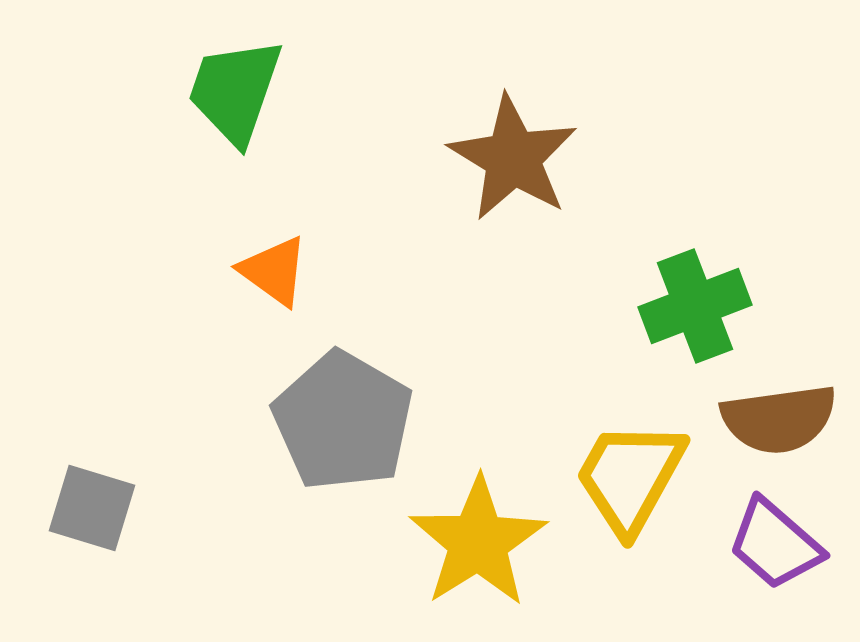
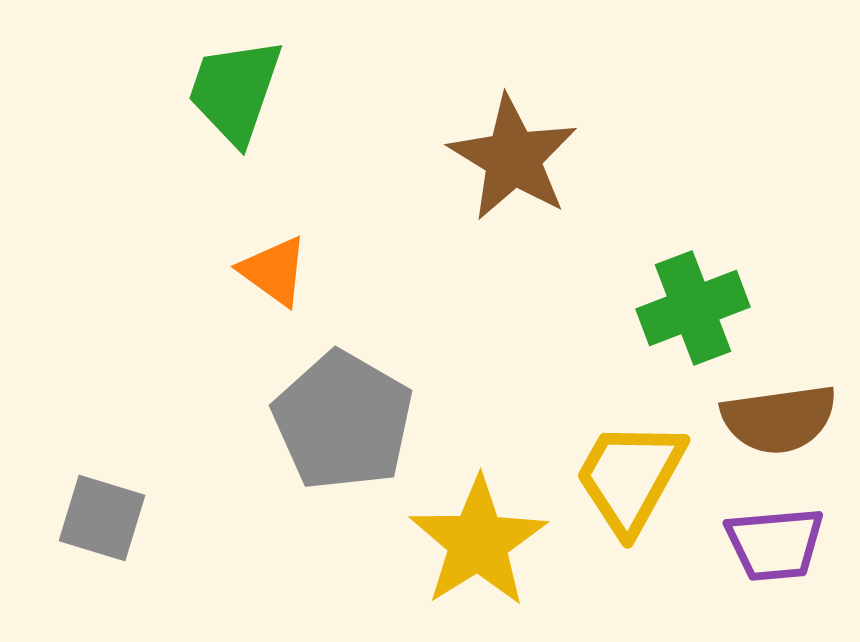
green cross: moved 2 px left, 2 px down
gray square: moved 10 px right, 10 px down
purple trapezoid: rotated 46 degrees counterclockwise
